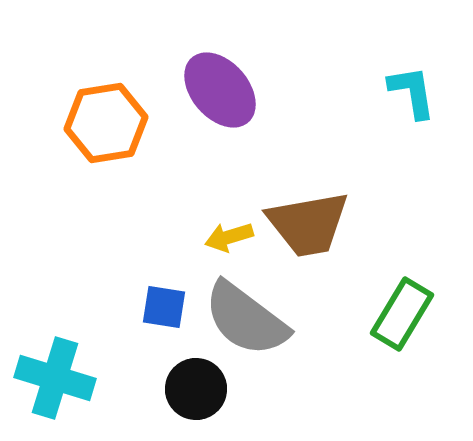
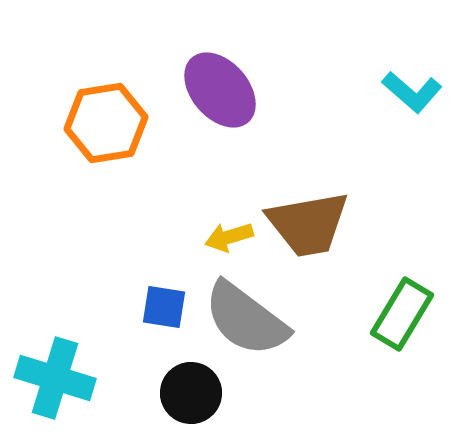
cyan L-shape: rotated 140 degrees clockwise
black circle: moved 5 px left, 4 px down
